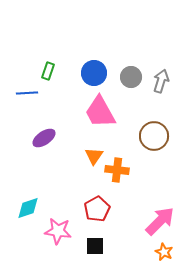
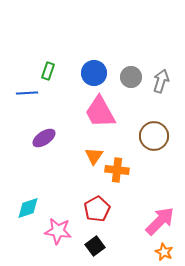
black square: rotated 36 degrees counterclockwise
